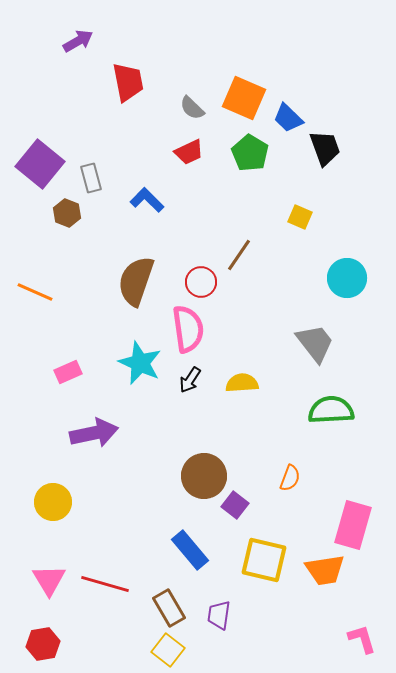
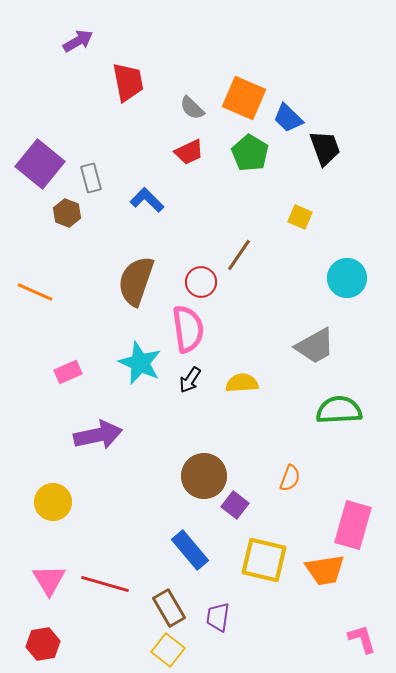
gray trapezoid at (315, 343): moved 3 px down; rotated 99 degrees clockwise
green semicircle at (331, 410): moved 8 px right
purple arrow at (94, 433): moved 4 px right, 2 px down
purple trapezoid at (219, 615): moved 1 px left, 2 px down
